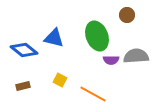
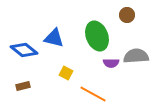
purple semicircle: moved 3 px down
yellow square: moved 6 px right, 7 px up
